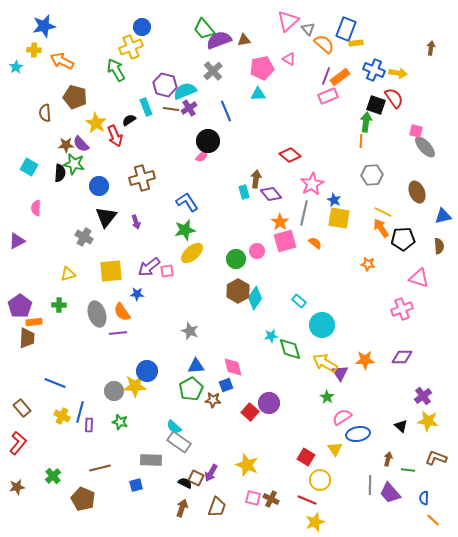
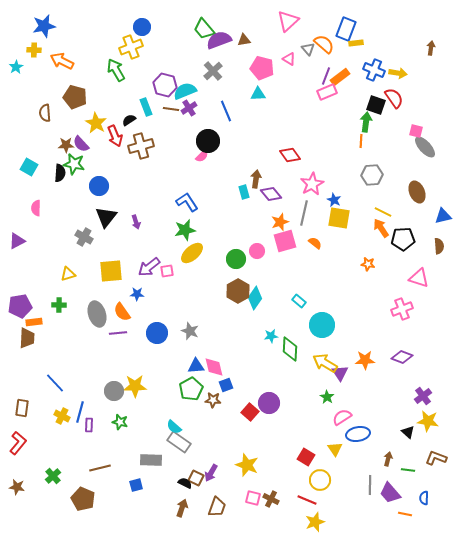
gray triangle at (308, 29): moved 20 px down
pink pentagon at (262, 68): rotated 25 degrees clockwise
pink rectangle at (328, 96): moved 1 px left, 4 px up
red diamond at (290, 155): rotated 15 degrees clockwise
brown cross at (142, 178): moved 1 px left, 32 px up
orange star at (280, 222): rotated 18 degrees clockwise
purple pentagon at (20, 306): rotated 25 degrees clockwise
green diamond at (290, 349): rotated 20 degrees clockwise
purple diamond at (402, 357): rotated 20 degrees clockwise
pink diamond at (233, 367): moved 19 px left
blue circle at (147, 371): moved 10 px right, 38 px up
blue line at (55, 383): rotated 25 degrees clockwise
brown rectangle at (22, 408): rotated 48 degrees clockwise
black triangle at (401, 426): moved 7 px right, 6 px down
brown star at (17, 487): rotated 21 degrees clockwise
orange line at (433, 520): moved 28 px left, 6 px up; rotated 32 degrees counterclockwise
